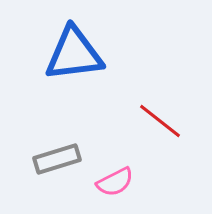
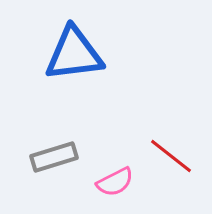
red line: moved 11 px right, 35 px down
gray rectangle: moved 3 px left, 2 px up
